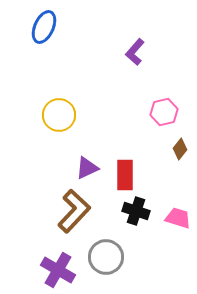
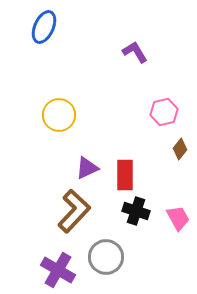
purple L-shape: rotated 108 degrees clockwise
pink trapezoid: rotated 44 degrees clockwise
